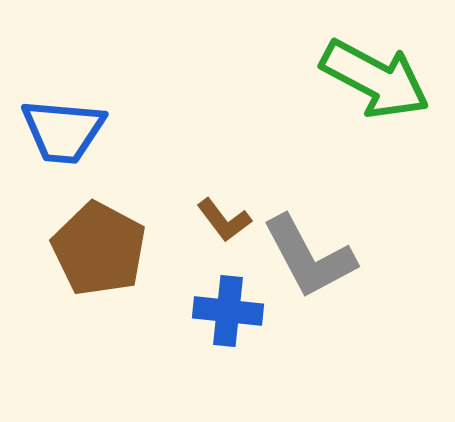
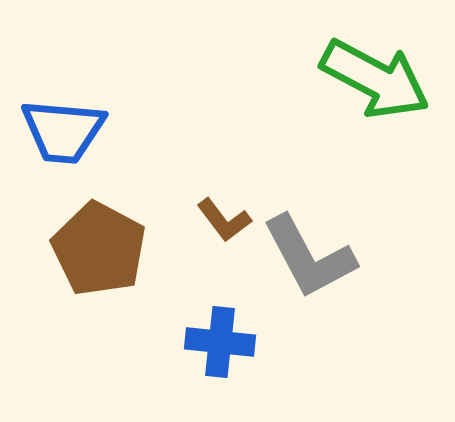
blue cross: moved 8 px left, 31 px down
